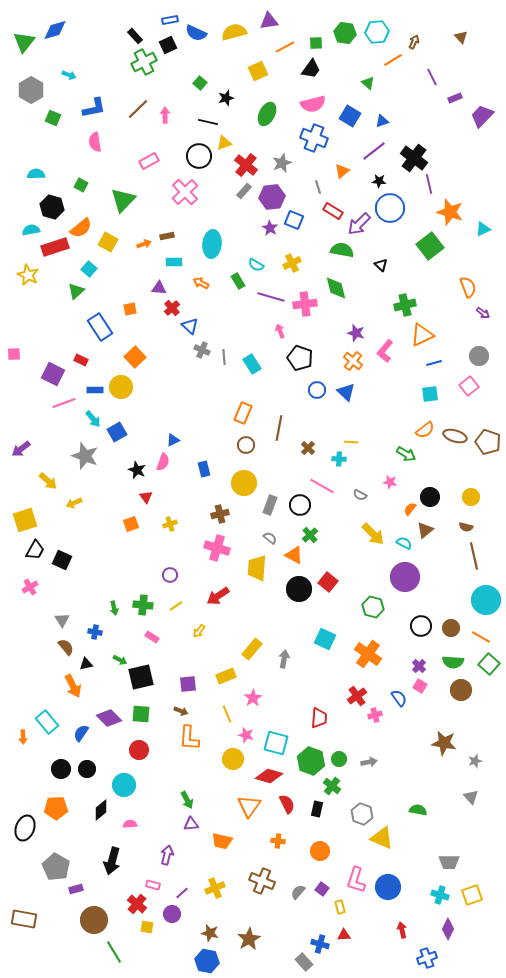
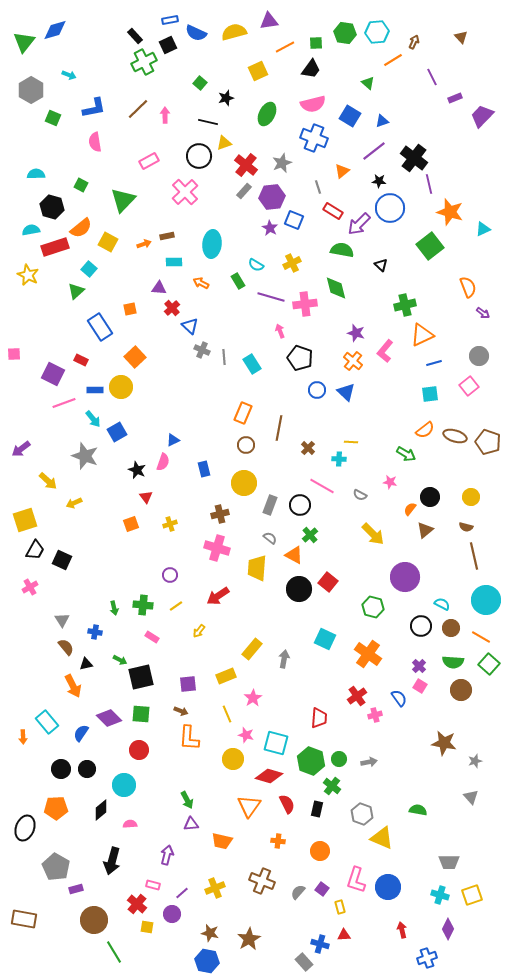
cyan semicircle at (404, 543): moved 38 px right, 61 px down
